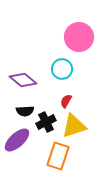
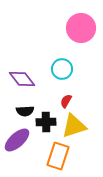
pink circle: moved 2 px right, 9 px up
purple diamond: moved 1 px left, 1 px up; rotated 12 degrees clockwise
black cross: rotated 24 degrees clockwise
